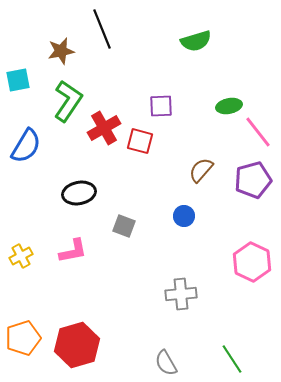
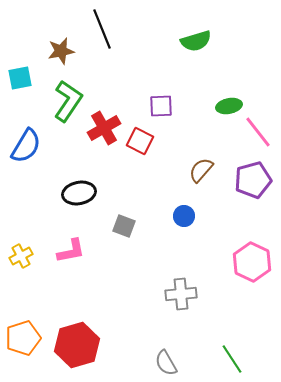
cyan square: moved 2 px right, 2 px up
red square: rotated 12 degrees clockwise
pink L-shape: moved 2 px left
